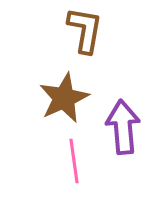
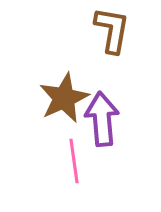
brown L-shape: moved 27 px right
purple arrow: moved 21 px left, 8 px up
